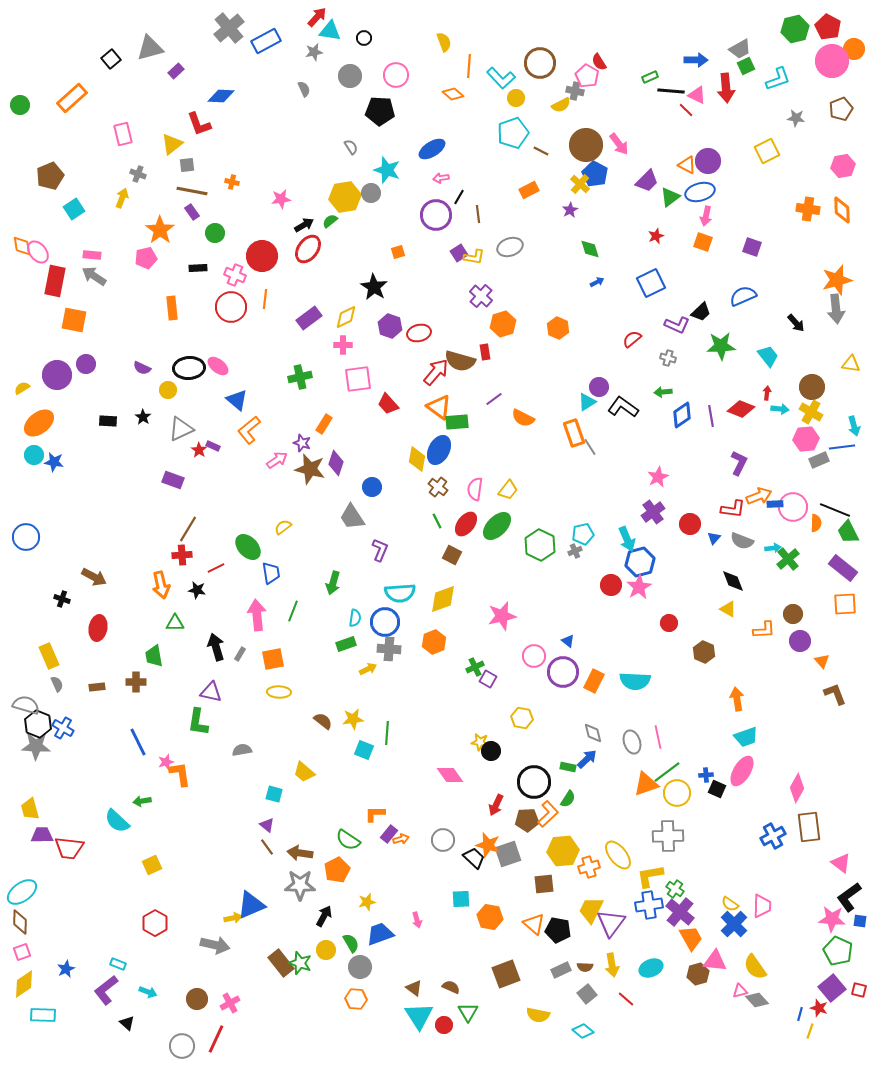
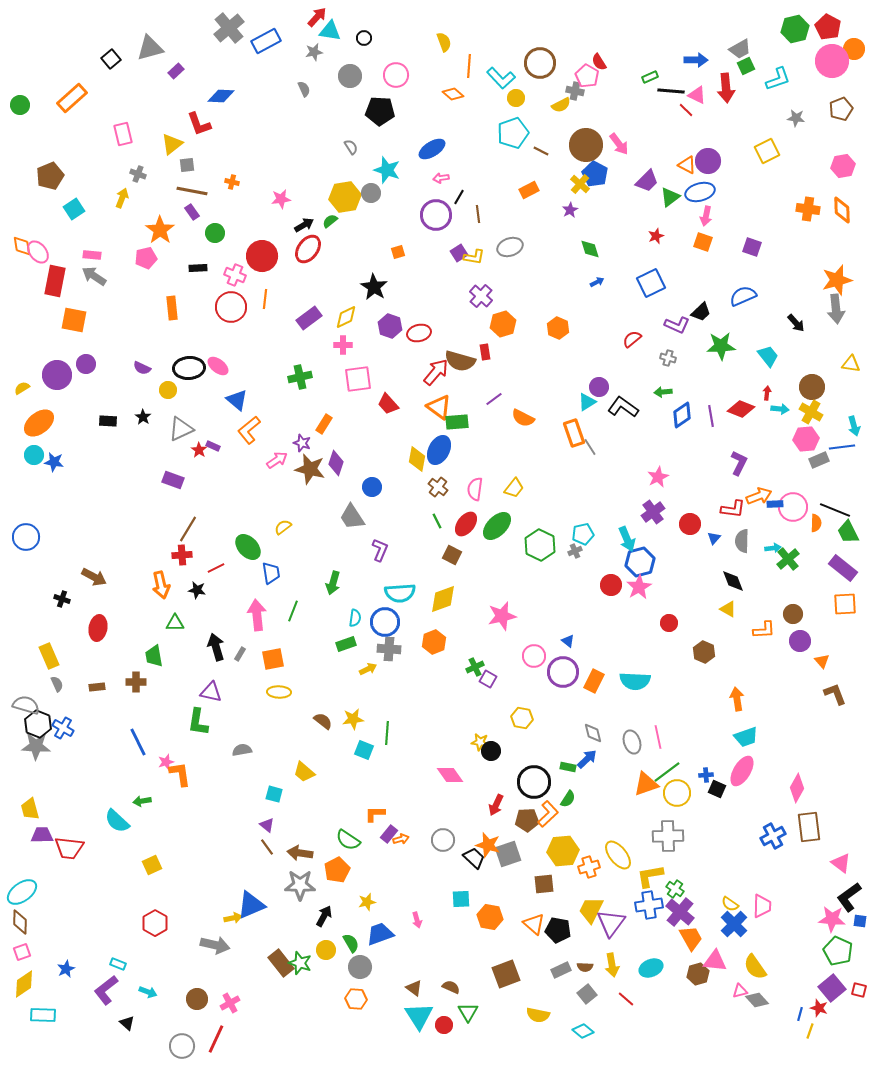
yellow trapezoid at (508, 490): moved 6 px right, 2 px up
gray semicircle at (742, 541): rotated 70 degrees clockwise
